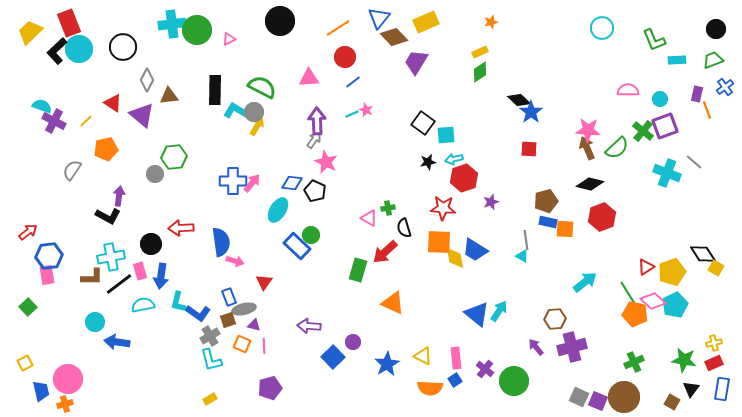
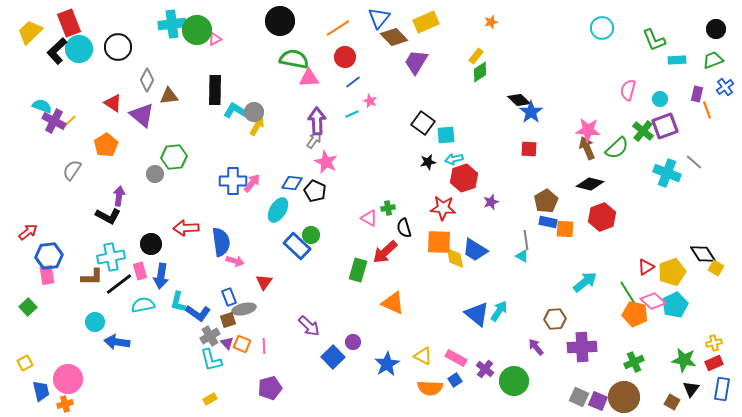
pink triangle at (229, 39): moved 14 px left
black circle at (123, 47): moved 5 px left
yellow rectangle at (480, 52): moved 4 px left, 4 px down; rotated 28 degrees counterclockwise
green semicircle at (262, 87): moved 32 px right, 28 px up; rotated 16 degrees counterclockwise
pink semicircle at (628, 90): rotated 75 degrees counterclockwise
pink star at (366, 110): moved 4 px right, 9 px up
yellow line at (86, 121): moved 16 px left
orange pentagon at (106, 149): moved 4 px up; rotated 20 degrees counterclockwise
brown pentagon at (546, 201): rotated 15 degrees counterclockwise
red arrow at (181, 228): moved 5 px right
purple triangle at (254, 325): moved 27 px left, 18 px down; rotated 32 degrees clockwise
purple arrow at (309, 326): rotated 140 degrees counterclockwise
purple cross at (572, 347): moved 10 px right; rotated 12 degrees clockwise
pink rectangle at (456, 358): rotated 55 degrees counterclockwise
